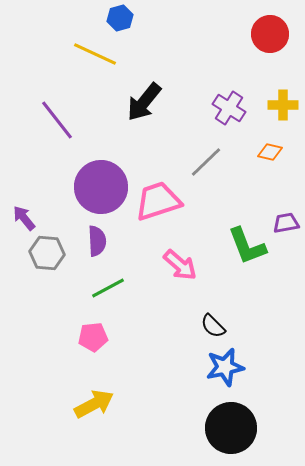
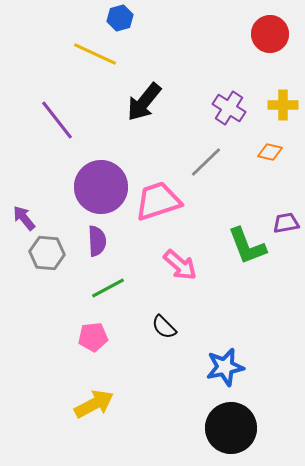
black semicircle: moved 49 px left, 1 px down
